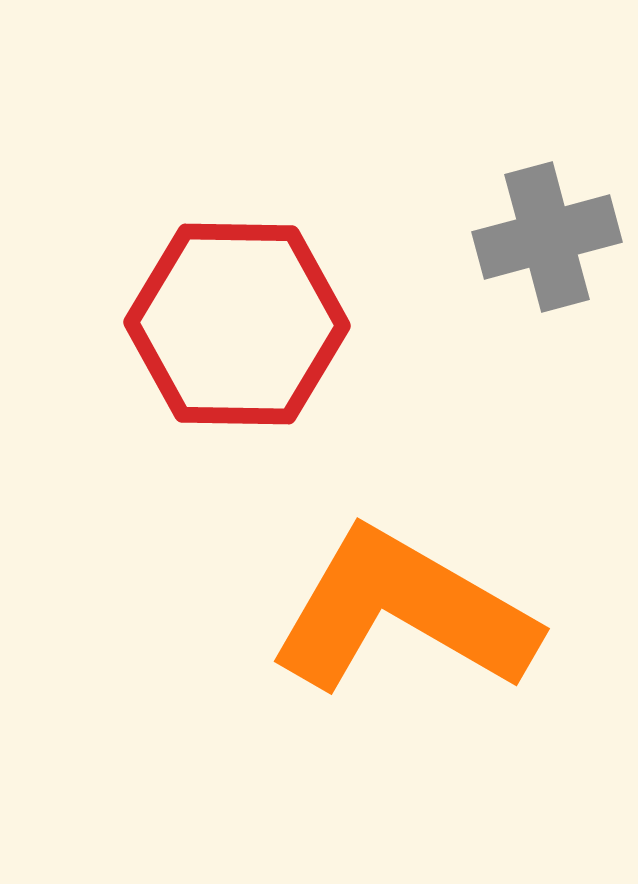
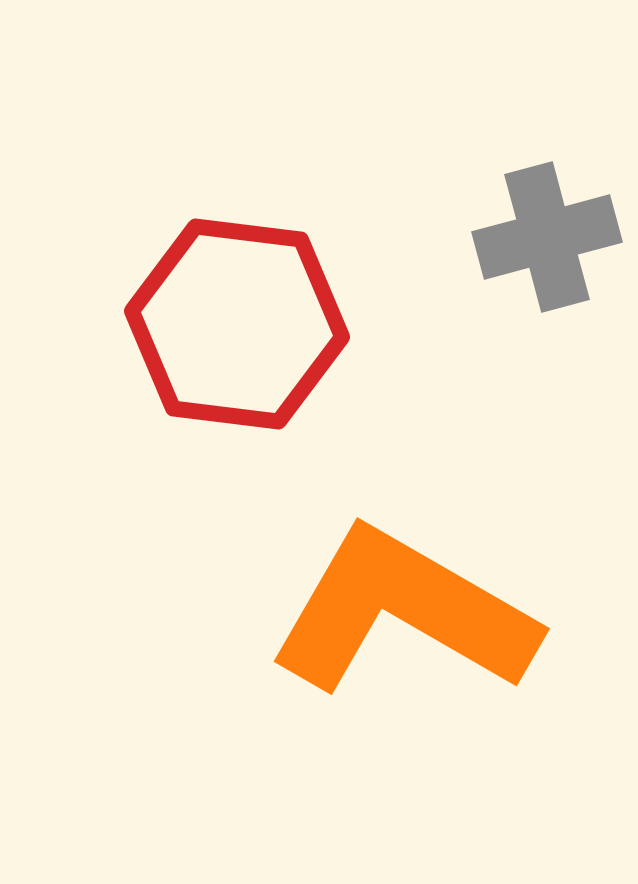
red hexagon: rotated 6 degrees clockwise
